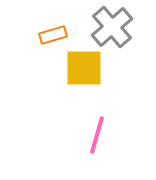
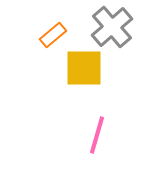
orange rectangle: rotated 24 degrees counterclockwise
